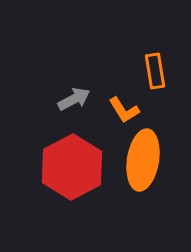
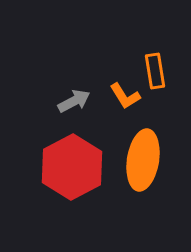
gray arrow: moved 2 px down
orange L-shape: moved 1 px right, 14 px up
